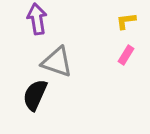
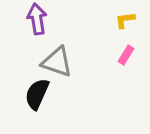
yellow L-shape: moved 1 px left, 1 px up
black semicircle: moved 2 px right, 1 px up
